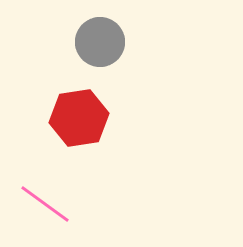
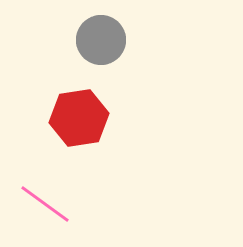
gray circle: moved 1 px right, 2 px up
